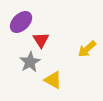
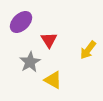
red triangle: moved 8 px right
yellow arrow: moved 1 px right, 1 px down; rotated 12 degrees counterclockwise
